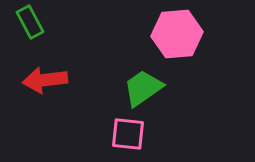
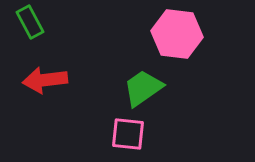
pink hexagon: rotated 12 degrees clockwise
